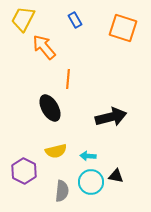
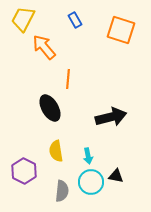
orange square: moved 2 px left, 2 px down
yellow semicircle: rotated 95 degrees clockwise
cyan arrow: rotated 105 degrees counterclockwise
